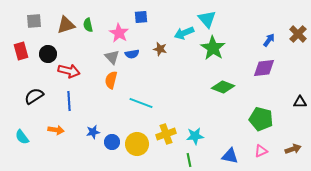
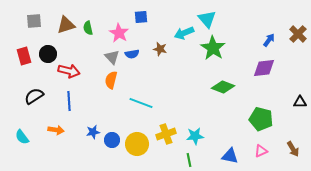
green semicircle: moved 3 px down
red rectangle: moved 3 px right, 5 px down
blue circle: moved 2 px up
brown arrow: rotated 77 degrees clockwise
